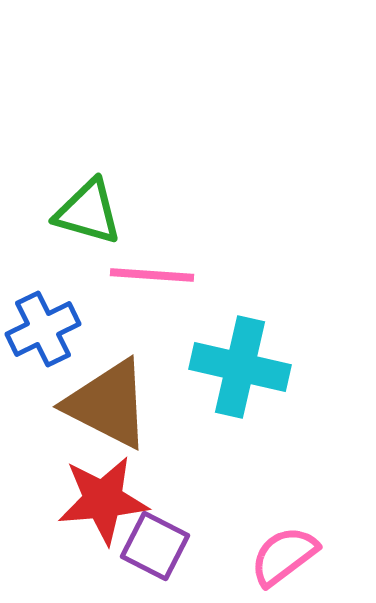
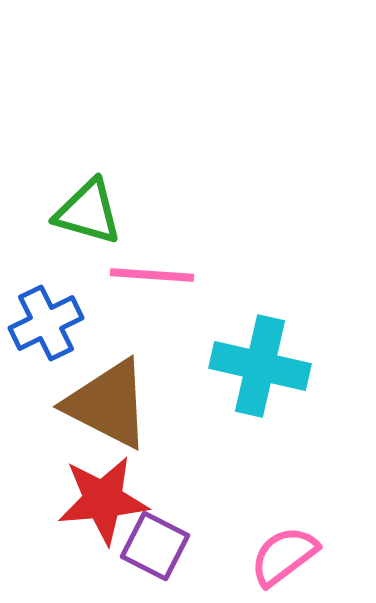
blue cross: moved 3 px right, 6 px up
cyan cross: moved 20 px right, 1 px up
